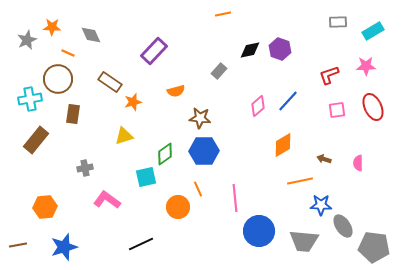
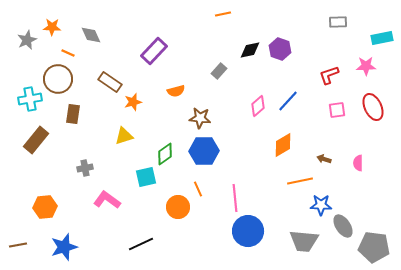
cyan rectangle at (373, 31): moved 9 px right, 7 px down; rotated 20 degrees clockwise
blue circle at (259, 231): moved 11 px left
